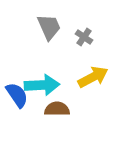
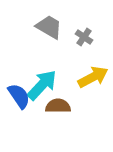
gray trapezoid: rotated 36 degrees counterclockwise
cyan arrow: rotated 44 degrees counterclockwise
blue semicircle: moved 2 px right, 1 px down
brown semicircle: moved 1 px right, 3 px up
